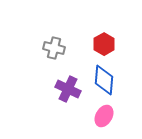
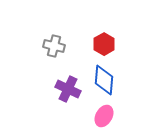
gray cross: moved 2 px up
